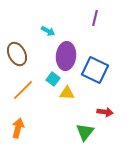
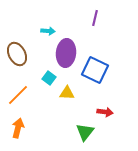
cyan arrow: rotated 24 degrees counterclockwise
purple ellipse: moved 3 px up
cyan square: moved 4 px left, 1 px up
orange line: moved 5 px left, 5 px down
